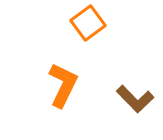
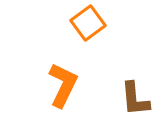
brown L-shape: rotated 39 degrees clockwise
